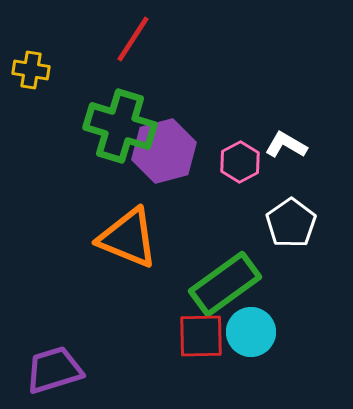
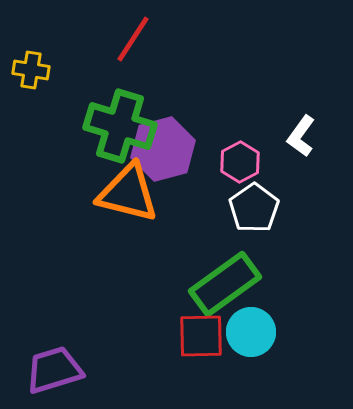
white L-shape: moved 15 px right, 9 px up; rotated 84 degrees counterclockwise
purple hexagon: moved 1 px left, 2 px up
white pentagon: moved 37 px left, 15 px up
orange triangle: moved 45 px up; rotated 8 degrees counterclockwise
